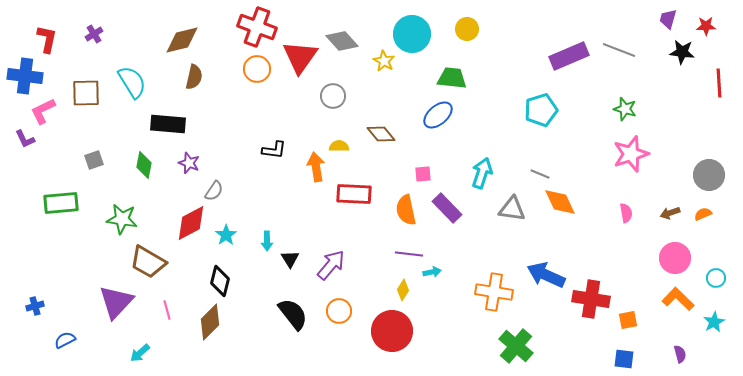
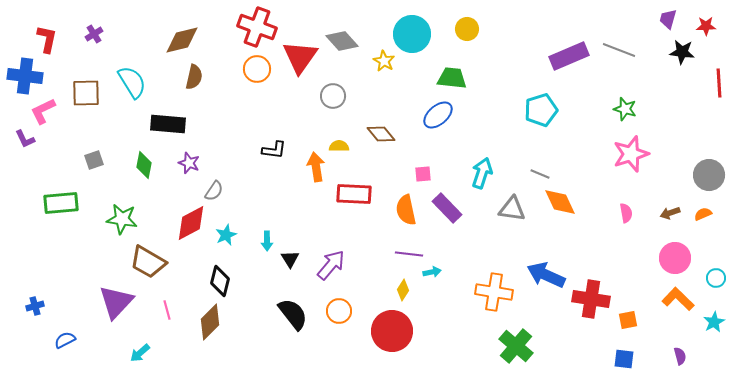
cyan star at (226, 235): rotated 10 degrees clockwise
purple semicircle at (680, 354): moved 2 px down
